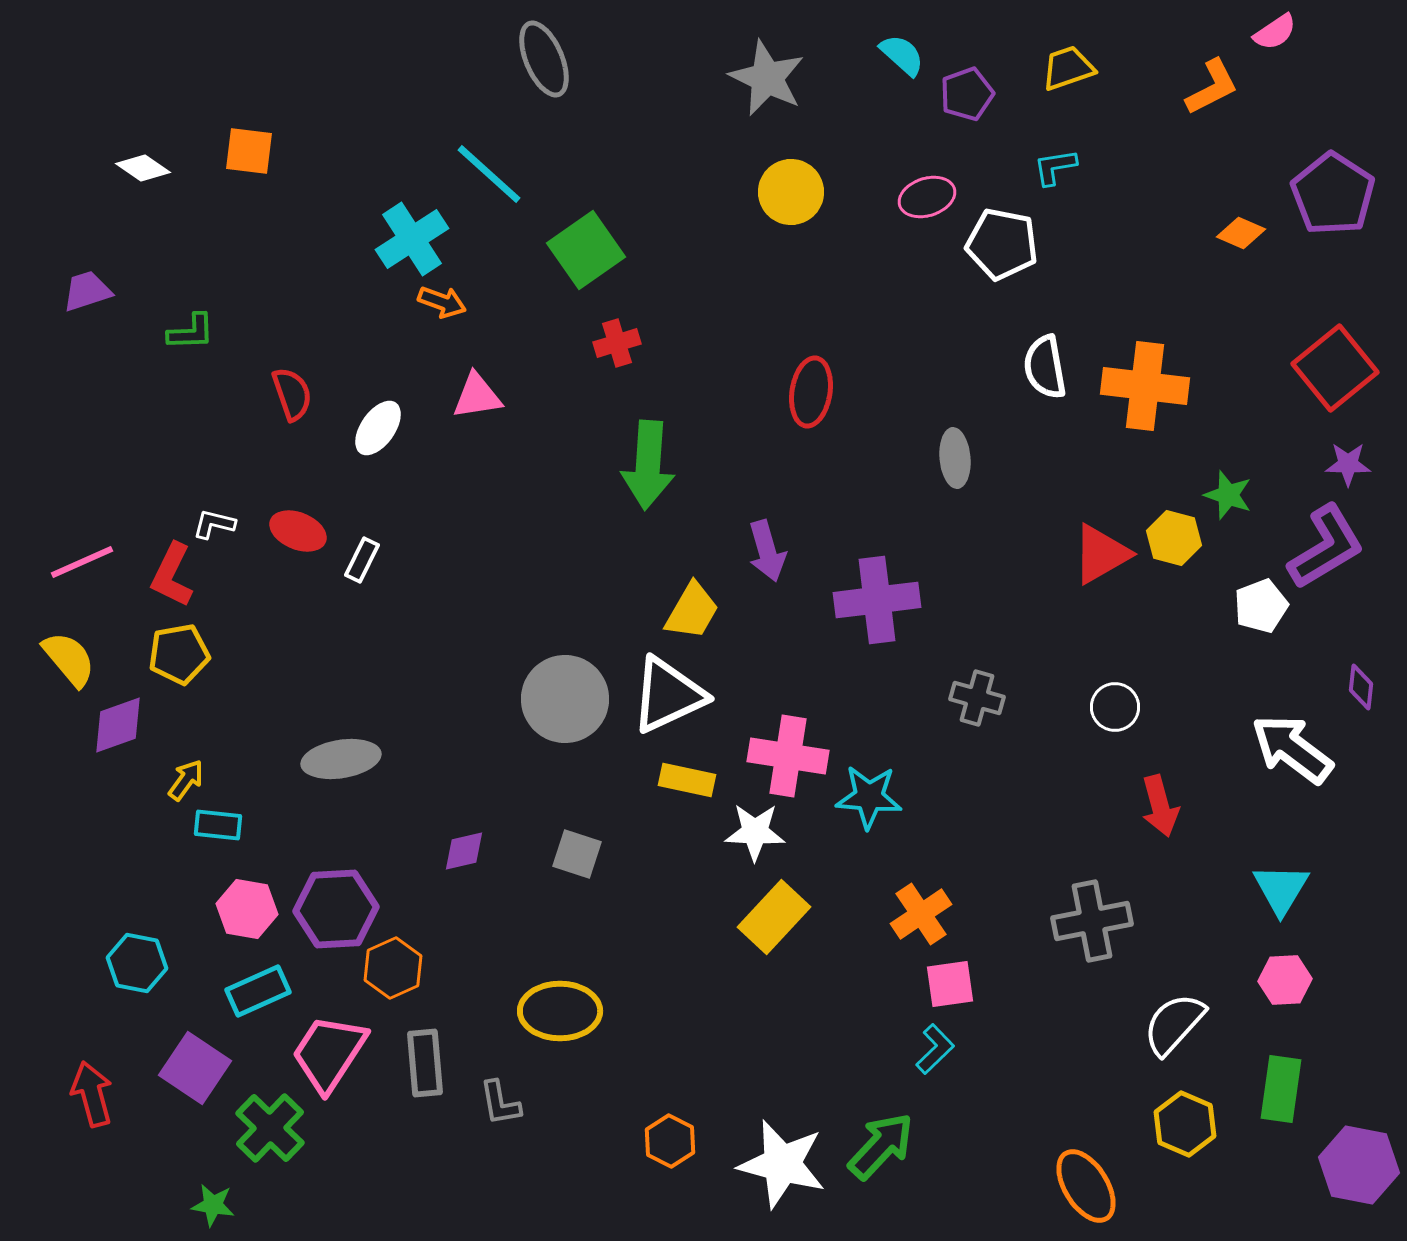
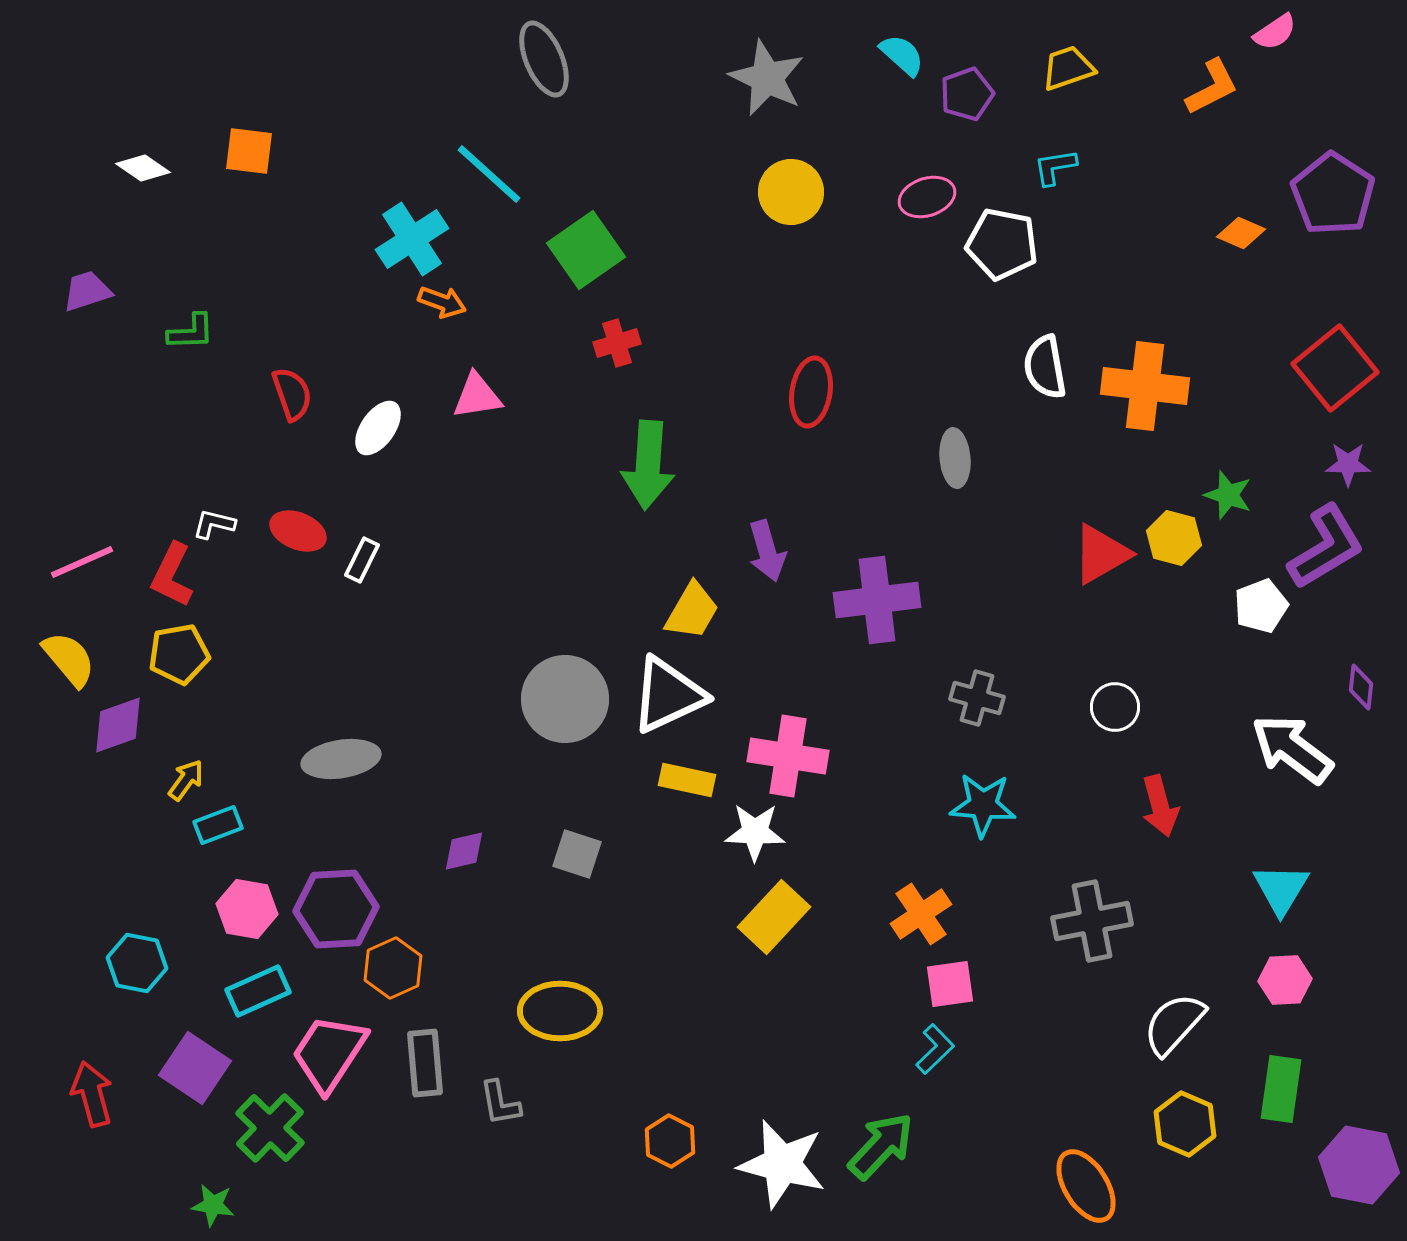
cyan star at (869, 797): moved 114 px right, 8 px down
cyan rectangle at (218, 825): rotated 27 degrees counterclockwise
